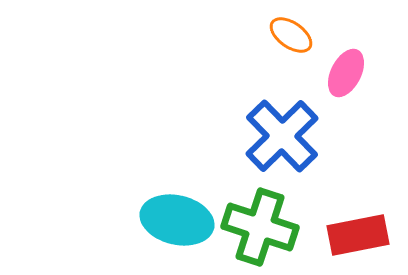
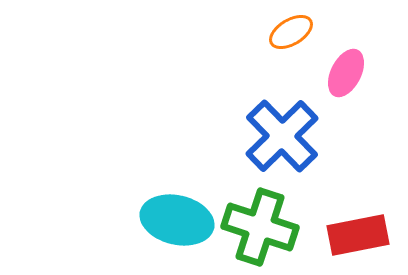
orange ellipse: moved 3 px up; rotated 66 degrees counterclockwise
